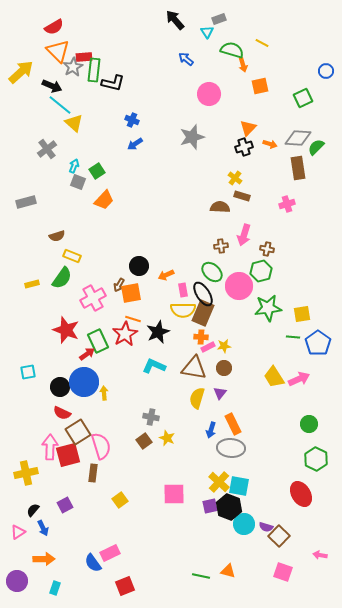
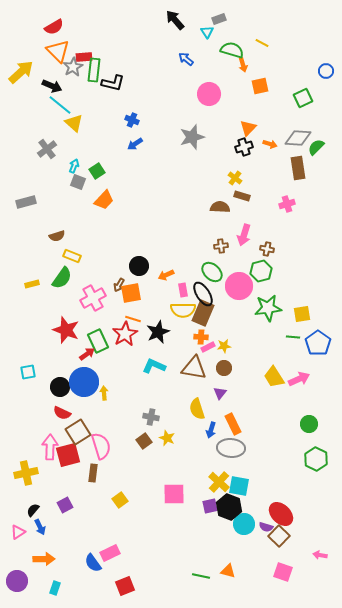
yellow semicircle at (197, 398): moved 11 px down; rotated 35 degrees counterclockwise
red ellipse at (301, 494): moved 20 px left, 20 px down; rotated 15 degrees counterclockwise
blue arrow at (43, 528): moved 3 px left, 1 px up
